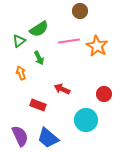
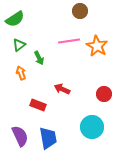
green semicircle: moved 24 px left, 10 px up
green triangle: moved 4 px down
cyan circle: moved 6 px right, 7 px down
blue trapezoid: rotated 140 degrees counterclockwise
